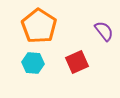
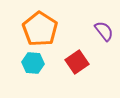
orange pentagon: moved 1 px right, 3 px down
red square: rotated 10 degrees counterclockwise
